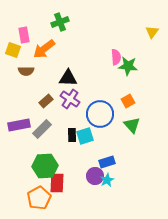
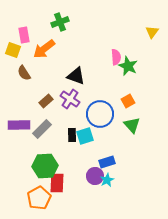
green star: rotated 18 degrees clockwise
brown semicircle: moved 2 px left, 2 px down; rotated 56 degrees clockwise
black triangle: moved 8 px right, 2 px up; rotated 18 degrees clockwise
purple rectangle: rotated 10 degrees clockwise
